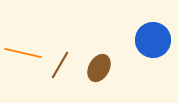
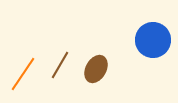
orange line: moved 21 px down; rotated 69 degrees counterclockwise
brown ellipse: moved 3 px left, 1 px down
